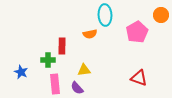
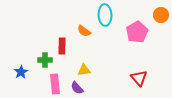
orange semicircle: moved 6 px left, 3 px up; rotated 48 degrees clockwise
green cross: moved 3 px left
blue star: rotated 16 degrees clockwise
red triangle: rotated 30 degrees clockwise
